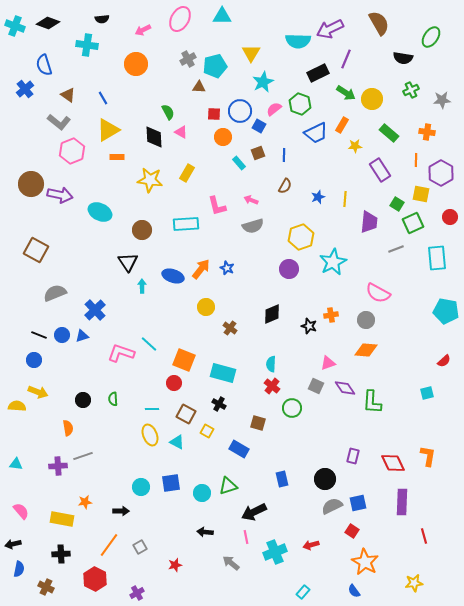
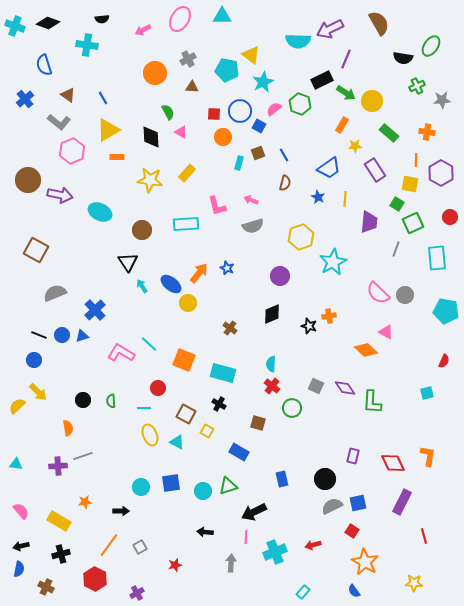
green ellipse at (431, 37): moved 9 px down
yellow triangle at (251, 53): moved 2 px down; rotated 24 degrees counterclockwise
orange circle at (136, 64): moved 19 px right, 9 px down
cyan pentagon at (215, 66): moved 12 px right, 4 px down; rotated 25 degrees clockwise
black rectangle at (318, 73): moved 4 px right, 7 px down
brown triangle at (199, 87): moved 7 px left
blue cross at (25, 89): moved 10 px down
green cross at (411, 90): moved 6 px right, 4 px up
yellow circle at (372, 99): moved 2 px down
blue trapezoid at (316, 133): moved 13 px right, 35 px down; rotated 10 degrees counterclockwise
black diamond at (154, 137): moved 3 px left
blue line at (284, 155): rotated 32 degrees counterclockwise
cyan rectangle at (239, 163): rotated 56 degrees clockwise
purple rectangle at (380, 170): moved 5 px left
yellow rectangle at (187, 173): rotated 12 degrees clockwise
brown circle at (31, 184): moved 3 px left, 4 px up
brown semicircle at (285, 186): moved 3 px up; rotated 14 degrees counterclockwise
yellow square at (421, 194): moved 11 px left, 10 px up
blue star at (318, 197): rotated 24 degrees counterclockwise
gray line at (396, 249): rotated 49 degrees counterclockwise
orange arrow at (201, 269): moved 2 px left, 4 px down
purple circle at (289, 269): moved 9 px left, 7 px down
blue ellipse at (173, 276): moved 2 px left, 8 px down; rotated 20 degrees clockwise
cyan arrow at (142, 286): rotated 32 degrees counterclockwise
pink semicircle at (378, 293): rotated 15 degrees clockwise
yellow circle at (206, 307): moved 18 px left, 4 px up
orange cross at (331, 315): moved 2 px left, 1 px down
gray circle at (366, 320): moved 39 px right, 25 px up
orange diamond at (366, 350): rotated 40 degrees clockwise
pink L-shape at (121, 353): rotated 12 degrees clockwise
red semicircle at (444, 361): rotated 24 degrees counterclockwise
pink triangle at (328, 363): moved 58 px right, 31 px up; rotated 49 degrees clockwise
red circle at (174, 383): moved 16 px left, 5 px down
yellow arrow at (38, 392): rotated 24 degrees clockwise
green semicircle at (113, 399): moved 2 px left, 2 px down
yellow semicircle at (17, 406): rotated 48 degrees counterclockwise
cyan line at (152, 409): moved 8 px left, 1 px up
blue rectangle at (239, 449): moved 3 px down
cyan circle at (202, 493): moved 1 px right, 2 px up
purple rectangle at (402, 502): rotated 25 degrees clockwise
yellow rectangle at (62, 519): moved 3 px left, 2 px down; rotated 20 degrees clockwise
pink line at (246, 537): rotated 16 degrees clockwise
black arrow at (13, 544): moved 8 px right, 2 px down
red arrow at (311, 545): moved 2 px right
black cross at (61, 554): rotated 12 degrees counterclockwise
gray arrow at (231, 563): rotated 54 degrees clockwise
yellow star at (414, 583): rotated 12 degrees clockwise
